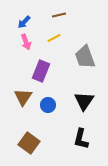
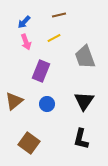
brown triangle: moved 9 px left, 4 px down; rotated 18 degrees clockwise
blue circle: moved 1 px left, 1 px up
